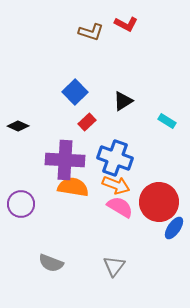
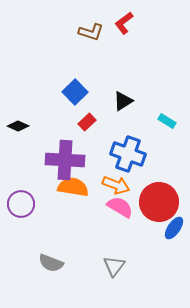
red L-shape: moved 2 px left, 1 px up; rotated 115 degrees clockwise
blue cross: moved 13 px right, 4 px up
